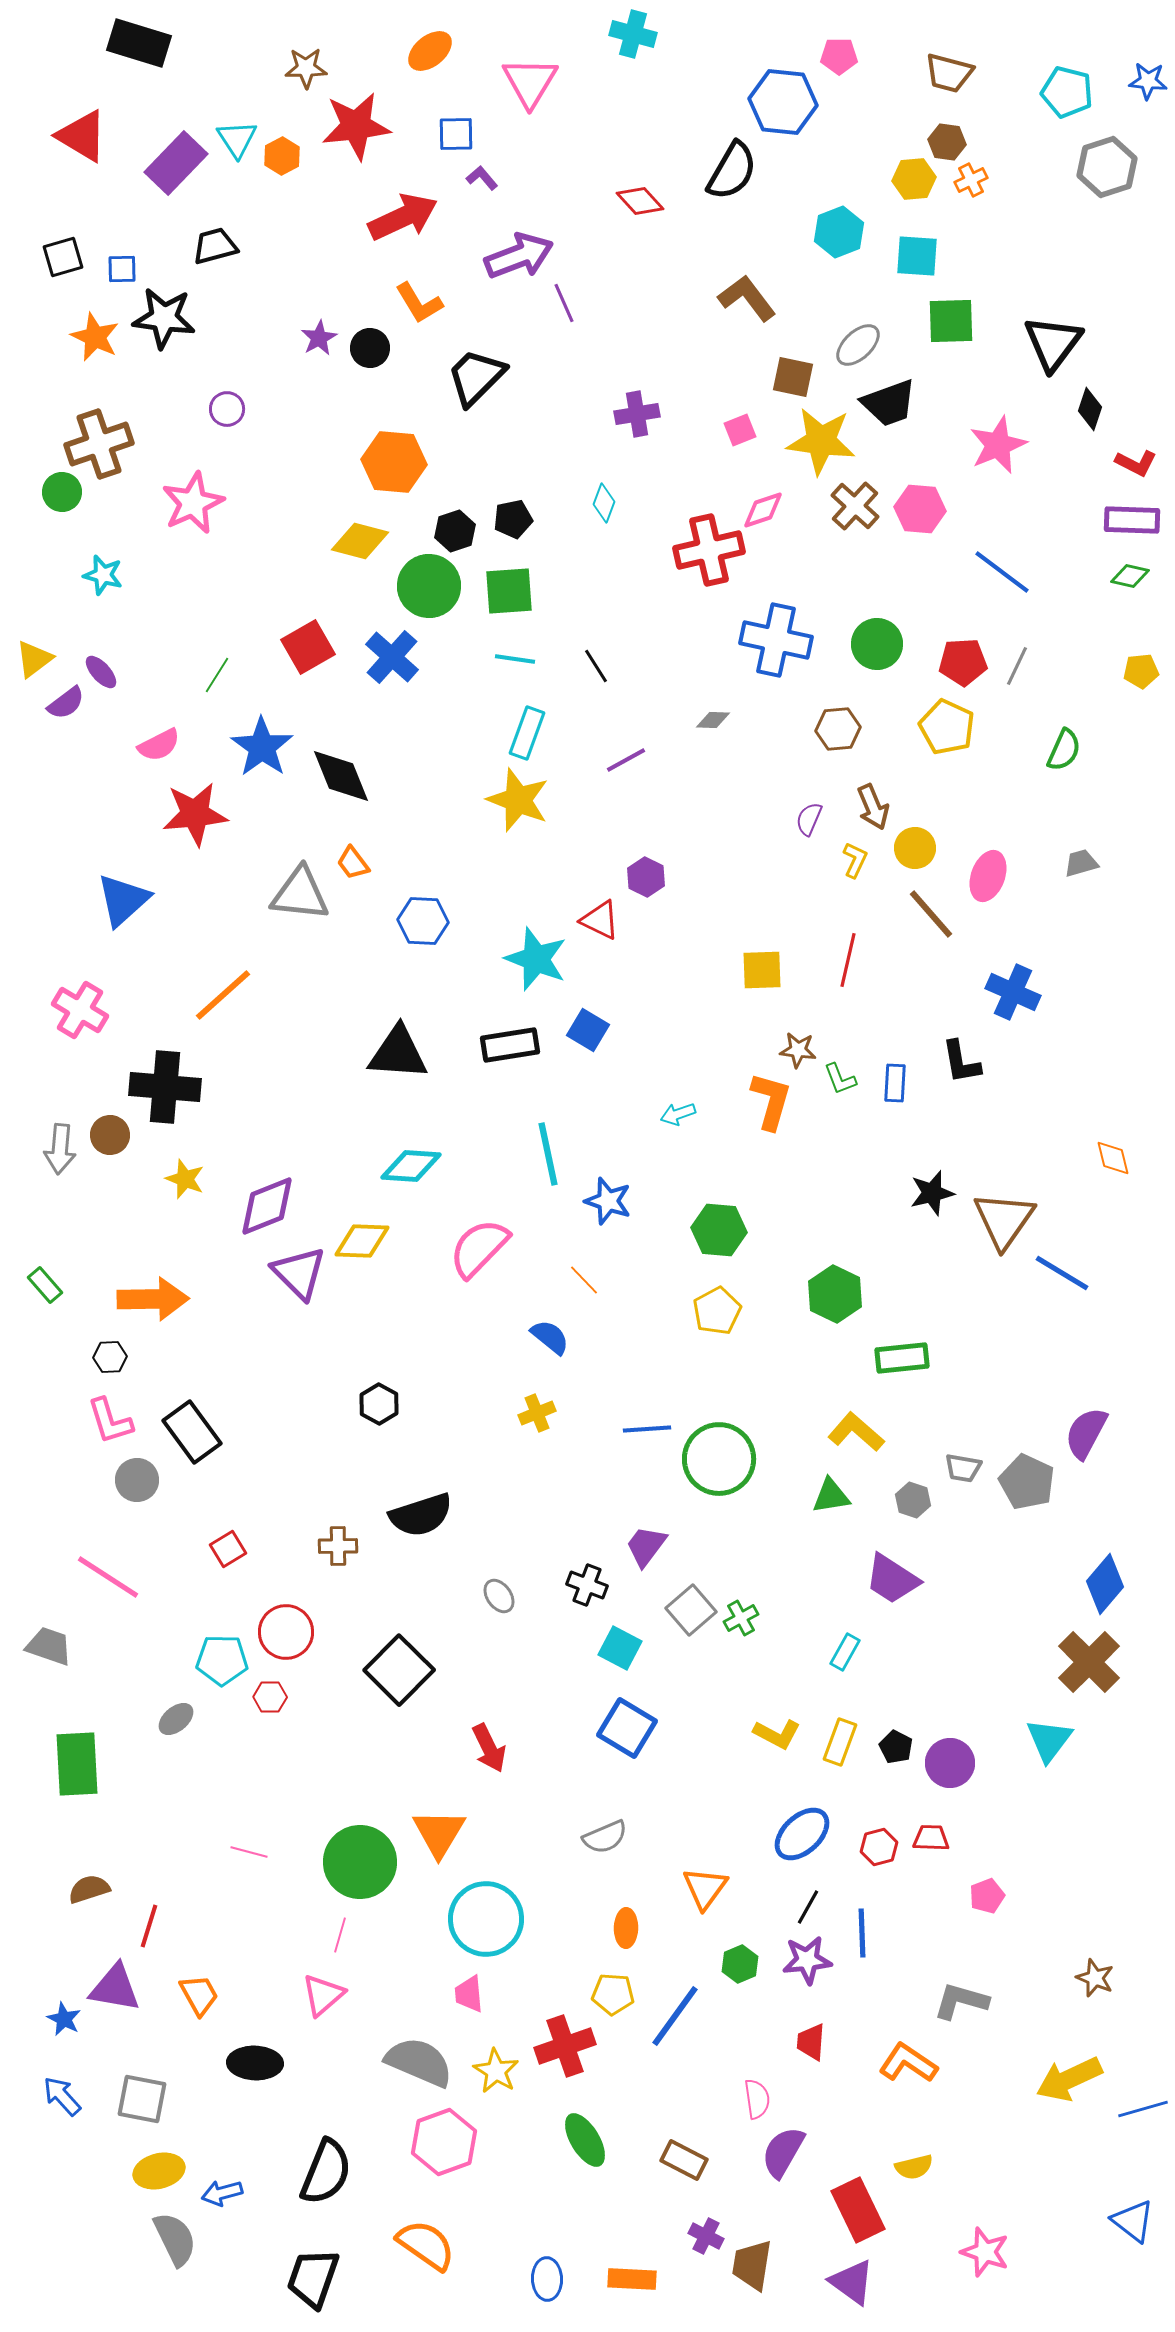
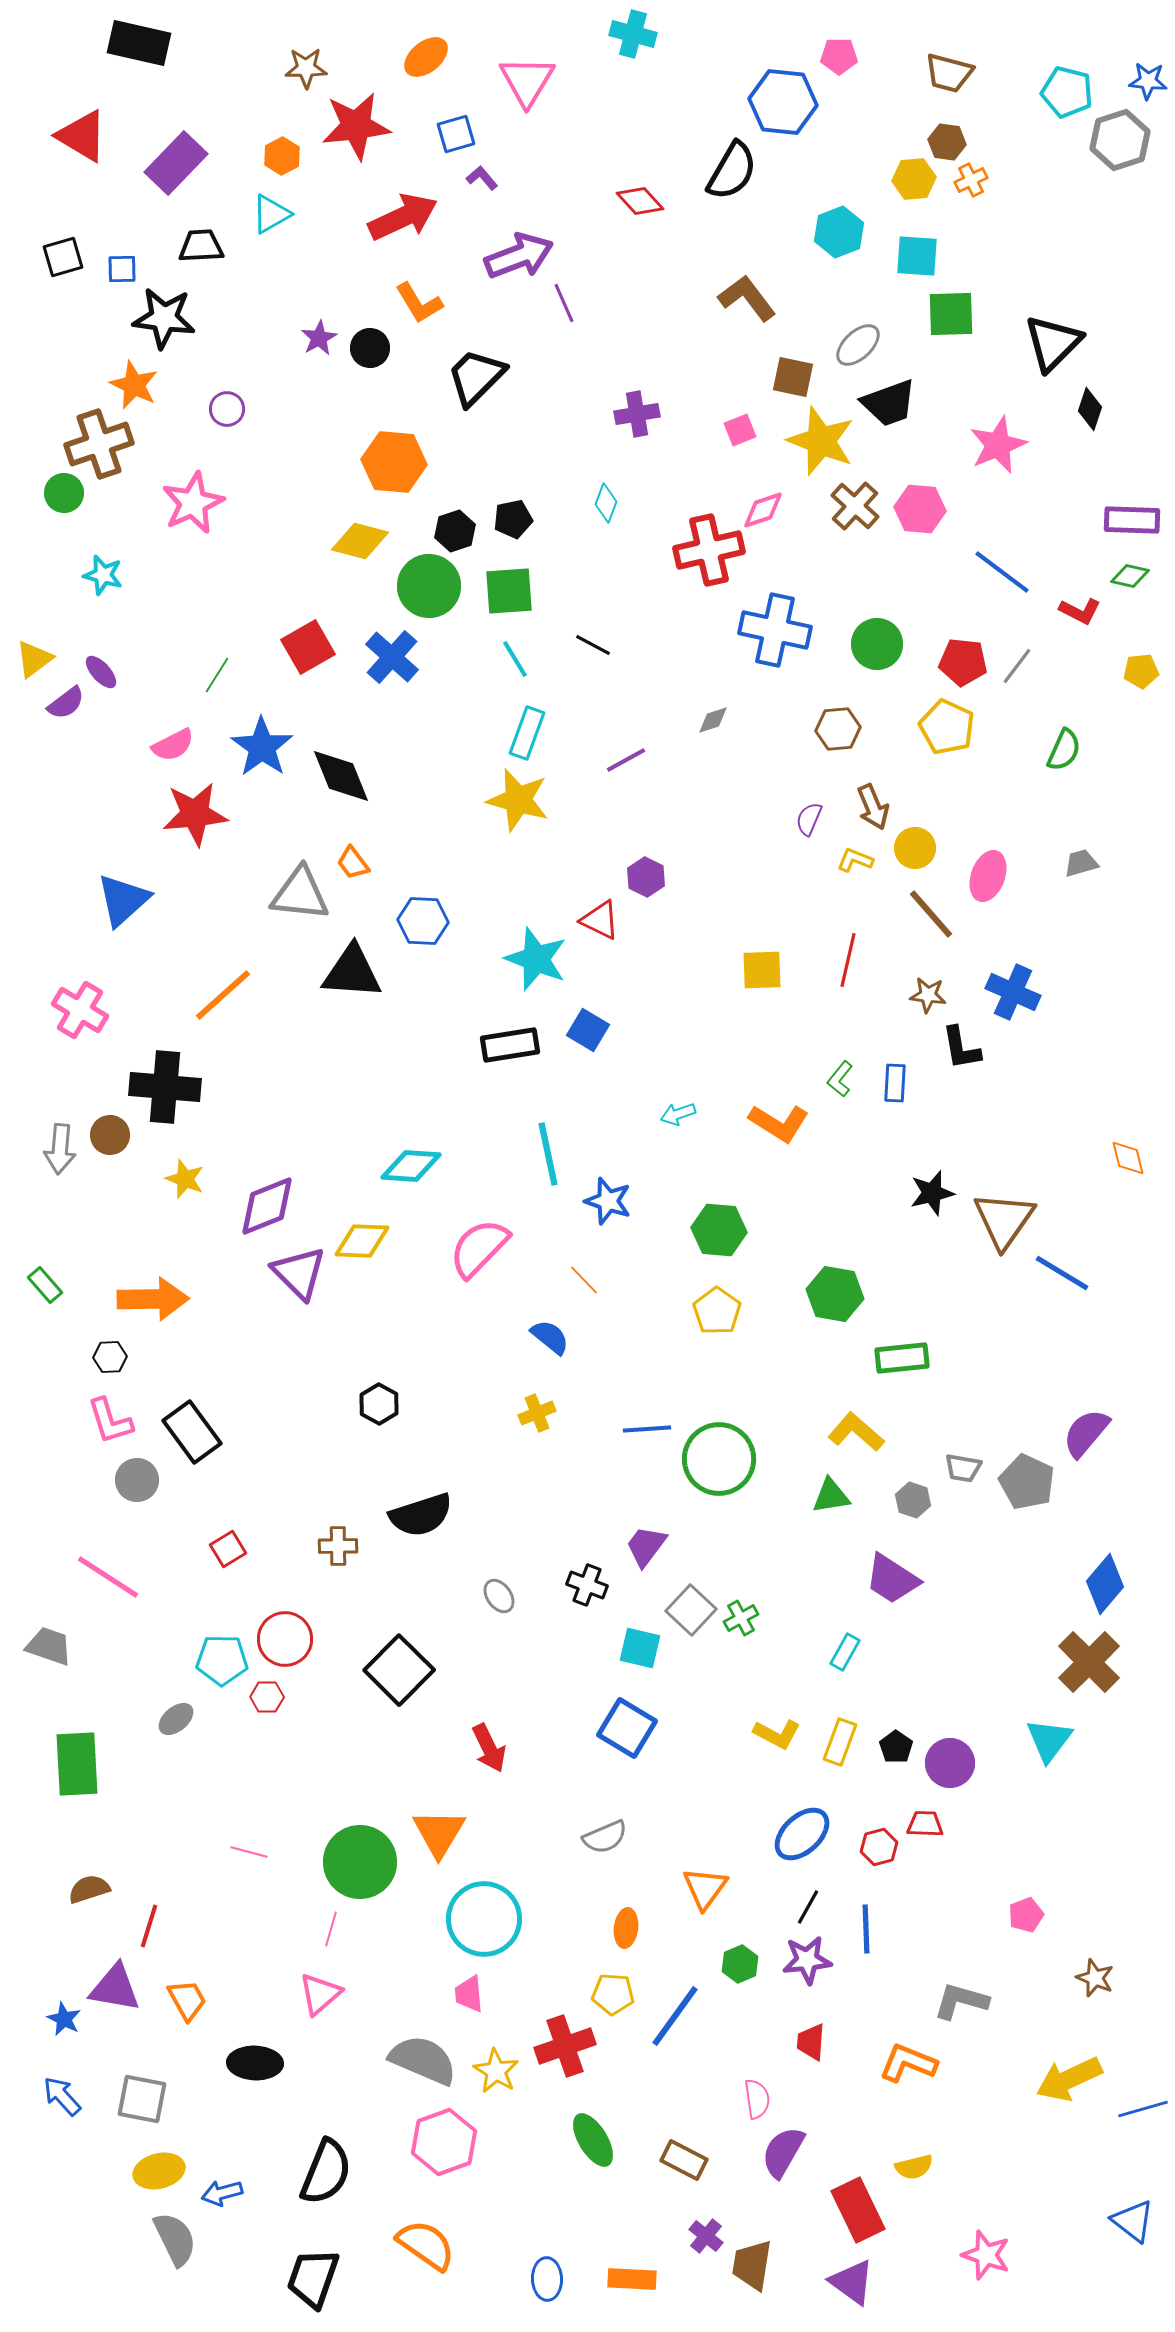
black rectangle at (139, 43): rotated 4 degrees counterclockwise
orange ellipse at (430, 51): moved 4 px left, 6 px down
pink triangle at (530, 82): moved 3 px left, 1 px up
blue square at (456, 134): rotated 15 degrees counterclockwise
cyan triangle at (237, 139): moved 34 px right, 75 px down; rotated 33 degrees clockwise
gray hexagon at (1107, 167): moved 13 px right, 27 px up
black trapezoid at (215, 246): moved 14 px left; rotated 12 degrees clockwise
green square at (951, 321): moved 7 px up
orange star at (95, 337): moved 39 px right, 48 px down
black triangle at (1053, 343): rotated 8 degrees clockwise
yellow star at (821, 441): rotated 14 degrees clockwise
red L-shape at (1136, 463): moved 56 px left, 148 px down
green circle at (62, 492): moved 2 px right, 1 px down
cyan diamond at (604, 503): moved 2 px right
blue cross at (776, 640): moved 1 px left, 10 px up
cyan line at (515, 659): rotated 51 degrees clockwise
red pentagon at (963, 662): rotated 9 degrees clockwise
black line at (596, 666): moved 3 px left, 21 px up; rotated 30 degrees counterclockwise
gray line at (1017, 666): rotated 12 degrees clockwise
gray diamond at (713, 720): rotated 20 degrees counterclockwise
pink semicircle at (159, 745): moved 14 px right
yellow star at (518, 800): rotated 6 degrees counterclockwise
yellow L-shape at (855, 860): rotated 93 degrees counterclockwise
brown star at (798, 1050): moved 130 px right, 55 px up
black triangle at (398, 1053): moved 46 px left, 81 px up
black L-shape at (961, 1062): moved 14 px up
green L-shape at (840, 1079): rotated 60 degrees clockwise
orange L-shape at (771, 1101): moved 8 px right, 22 px down; rotated 106 degrees clockwise
orange diamond at (1113, 1158): moved 15 px right
green hexagon at (835, 1294): rotated 16 degrees counterclockwise
yellow pentagon at (717, 1311): rotated 9 degrees counterclockwise
purple semicircle at (1086, 1433): rotated 12 degrees clockwise
gray square at (691, 1610): rotated 6 degrees counterclockwise
red circle at (286, 1632): moved 1 px left, 7 px down
cyan square at (620, 1648): moved 20 px right; rotated 15 degrees counterclockwise
red hexagon at (270, 1697): moved 3 px left
black pentagon at (896, 1747): rotated 8 degrees clockwise
red trapezoid at (931, 1838): moved 6 px left, 14 px up
pink pentagon at (987, 1896): moved 39 px right, 19 px down
cyan circle at (486, 1919): moved 2 px left
orange ellipse at (626, 1928): rotated 6 degrees clockwise
blue line at (862, 1933): moved 4 px right, 4 px up
pink line at (340, 1935): moved 9 px left, 6 px up
orange trapezoid at (199, 1995): moved 12 px left, 5 px down
pink triangle at (323, 1995): moved 3 px left, 1 px up
gray semicircle at (419, 2062): moved 4 px right, 2 px up
orange L-shape at (908, 2063): rotated 12 degrees counterclockwise
green ellipse at (585, 2140): moved 8 px right
purple cross at (706, 2236): rotated 12 degrees clockwise
pink star at (985, 2252): moved 1 px right, 3 px down
